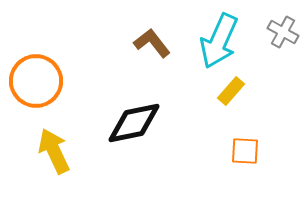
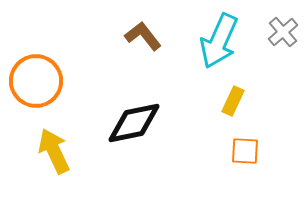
gray cross: rotated 20 degrees clockwise
brown L-shape: moved 9 px left, 7 px up
yellow rectangle: moved 2 px right, 10 px down; rotated 16 degrees counterclockwise
